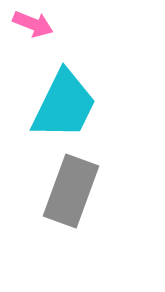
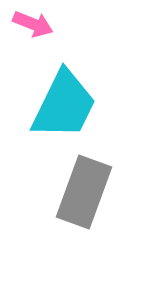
gray rectangle: moved 13 px right, 1 px down
